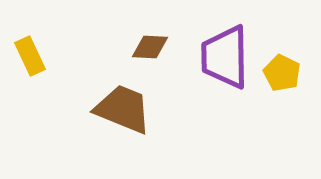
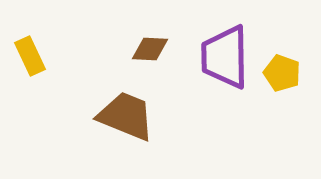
brown diamond: moved 2 px down
yellow pentagon: rotated 6 degrees counterclockwise
brown trapezoid: moved 3 px right, 7 px down
